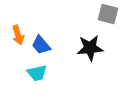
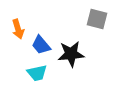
gray square: moved 11 px left, 5 px down
orange arrow: moved 6 px up
black star: moved 19 px left, 6 px down
